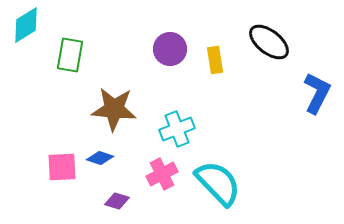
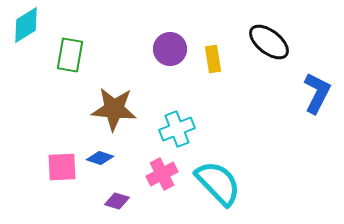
yellow rectangle: moved 2 px left, 1 px up
